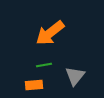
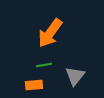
orange arrow: rotated 16 degrees counterclockwise
